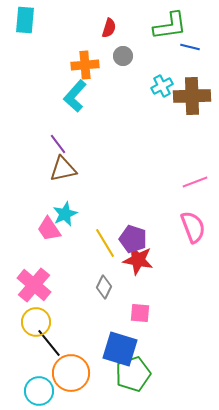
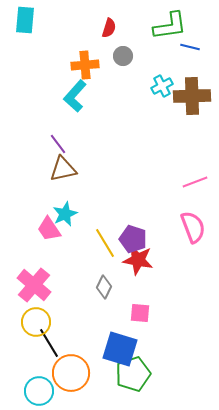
black line: rotated 8 degrees clockwise
